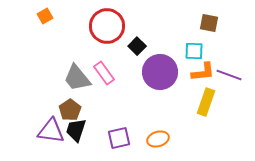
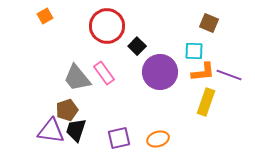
brown square: rotated 12 degrees clockwise
brown pentagon: moved 3 px left; rotated 15 degrees clockwise
